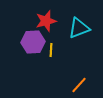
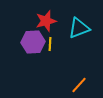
yellow line: moved 1 px left, 6 px up
